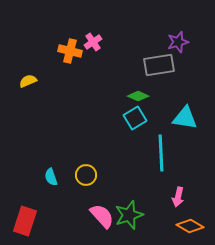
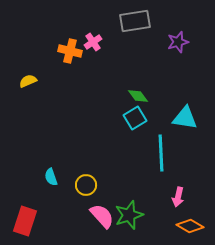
gray rectangle: moved 24 px left, 44 px up
green diamond: rotated 30 degrees clockwise
yellow circle: moved 10 px down
